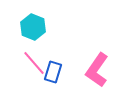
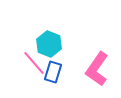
cyan hexagon: moved 16 px right, 17 px down
pink L-shape: moved 1 px up
